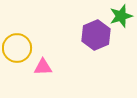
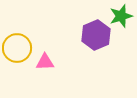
pink triangle: moved 2 px right, 5 px up
